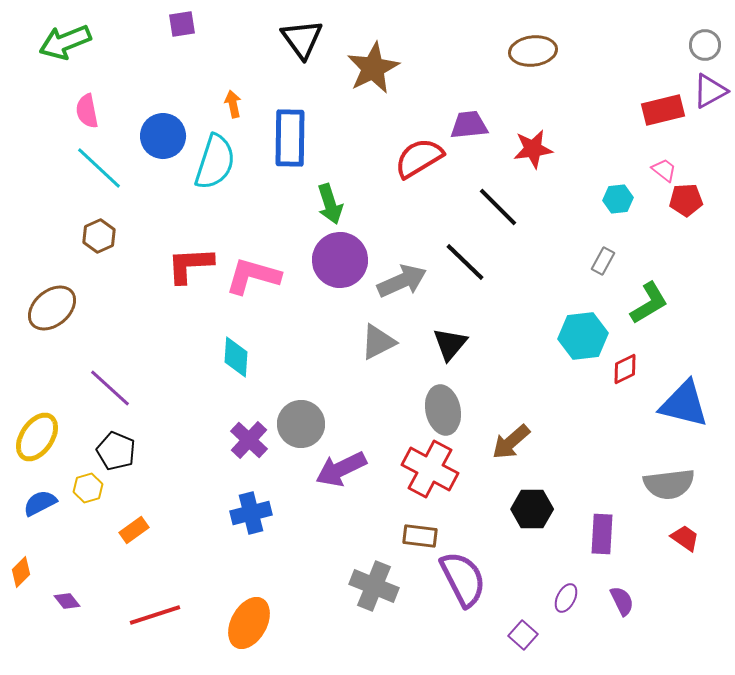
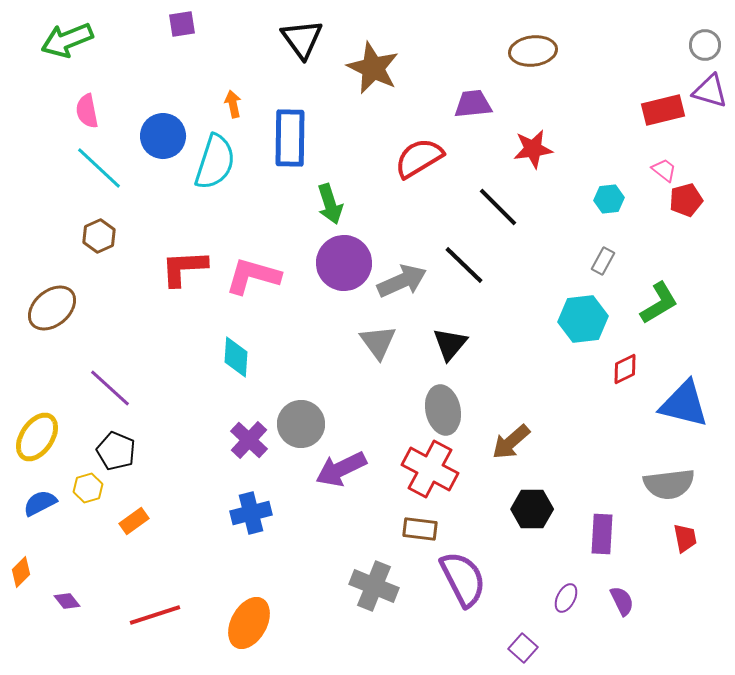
green arrow at (65, 42): moved 2 px right, 2 px up
brown star at (373, 68): rotated 20 degrees counterclockwise
purple triangle at (710, 91): rotated 45 degrees clockwise
purple trapezoid at (469, 125): moved 4 px right, 21 px up
cyan hexagon at (618, 199): moved 9 px left
red pentagon at (686, 200): rotated 12 degrees counterclockwise
purple circle at (340, 260): moved 4 px right, 3 px down
black line at (465, 262): moved 1 px left, 3 px down
red L-shape at (190, 265): moved 6 px left, 3 px down
green L-shape at (649, 303): moved 10 px right
cyan hexagon at (583, 336): moved 17 px up
gray triangle at (378, 342): rotated 39 degrees counterclockwise
orange rectangle at (134, 530): moved 9 px up
brown rectangle at (420, 536): moved 7 px up
red trapezoid at (685, 538): rotated 44 degrees clockwise
purple square at (523, 635): moved 13 px down
